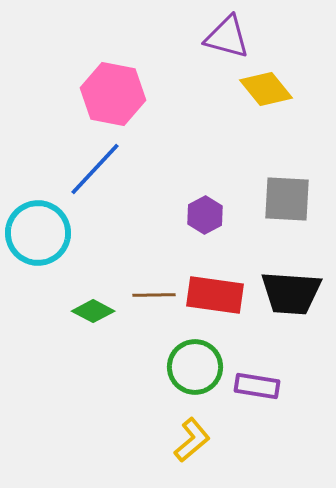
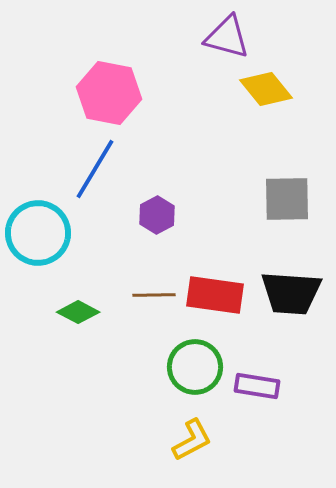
pink hexagon: moved 4 px left, 1 px up
blue line: rotated 12 degrees counterclockwise
gray square: rotated 4 degrees counterclockwise
purple hexagon: moved 48 px left
green diamond: moved 15 px left, 1 px down
yellow L-shape: rotated 12 degrees clockwise
